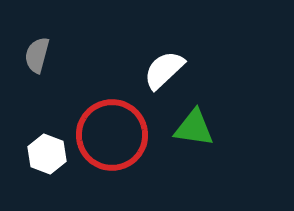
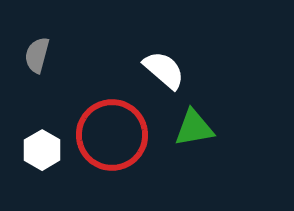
white semicircle: rotated 84 degrees clockwise
green triangle: rotated 18 degrees counterclockwise
white hexagon: moved 5 px left, 4 px up; rotated 9 degrees clockwise
